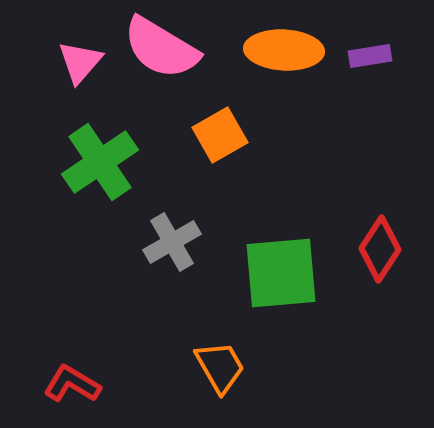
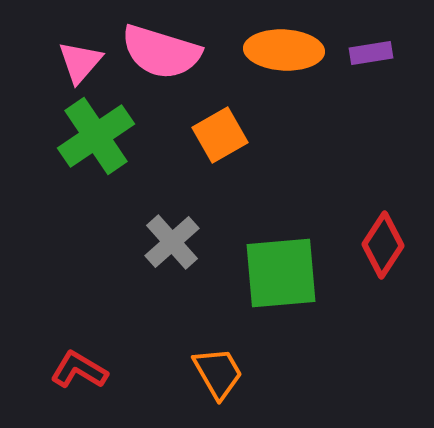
pink semicircle: moved 4 px down; rotated 14 degrees counterclockwise
purple rectangle: moved 1 px right, 3 px up
green cross: moved 4 px left, 26 px up
gray cross: rotated 12 degrees counterclockwise
red diamond: moved 3 px right, 4 px up
orange trapezoid: moved 2 px left, 6 px down
red L-shape: moved 7 px right, 14 px up
